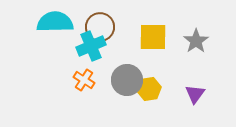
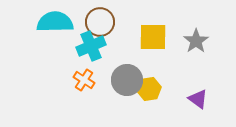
brown circle: moved 5 px up
purple triangle: moved 3 px right, 5 px down; rotated 30 degrees counterclockwise
